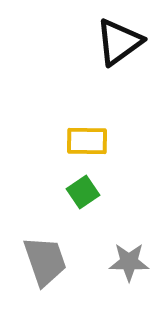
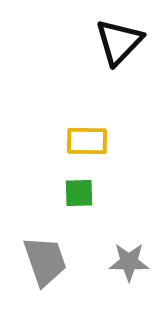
black triangle: rotated 10 degrees counterclockwise
green square: moved 4 px left, 1 px down; rotated 32 degrees clockwise
